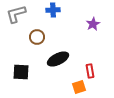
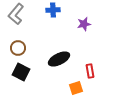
gray L-shape: rotated 35 degrees counterclockwise
purple star: moved 9 px left; rotated 16 degrees clockwise
brown circle: moved 19 px left, 11 px down
black ellipse: moved 1 px right
black square: rotated 24 degrees clockwise
orange square: moved 3 px left, 1 px down
